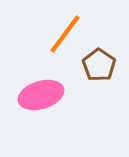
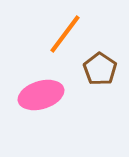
brown pentagon: moved 1 px right, 4 px down
